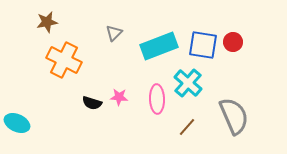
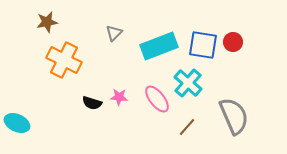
pink ellipse: rotated 36 degrees counterclockwise
